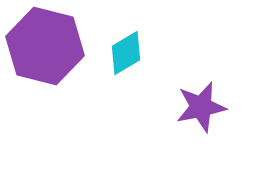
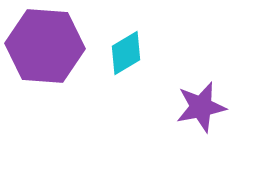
purple hexagon: rotated 10 degrees counterclockwise
